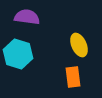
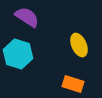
purple semicircle: rotated 25 degrees clockwise
orange rectangle: moved 7 px down; rotated 65 degrees counterclockwise
